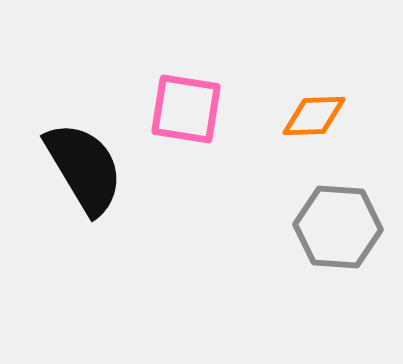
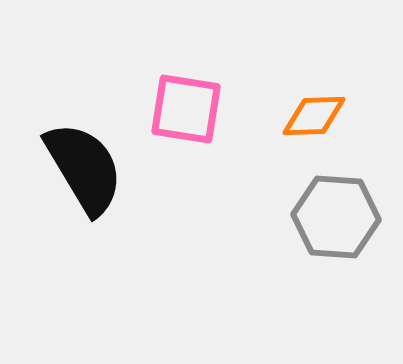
gray hexagon: moved 2 px left, 10 px up
